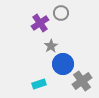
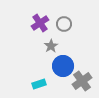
gray circle: moved 3 px right, 11 px down
blue circle: moved 2 px down
